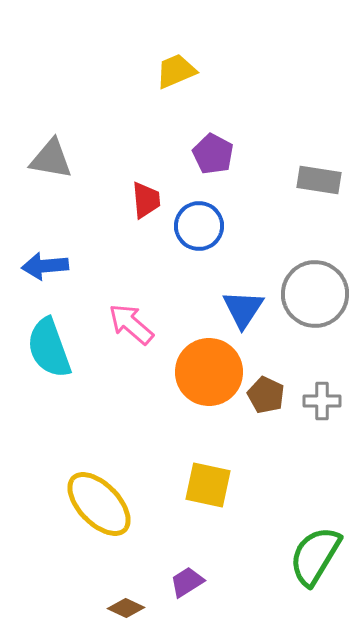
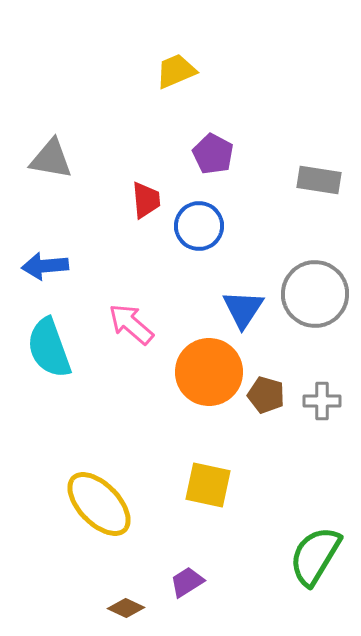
brown pentagon: rotated 9 degrees counterclockwise
